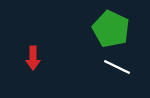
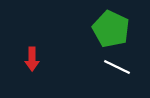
red arrow: moved 1 px left, 1 px down
